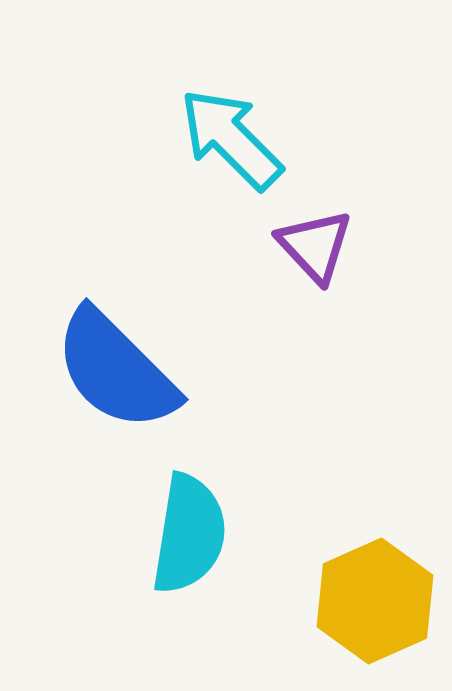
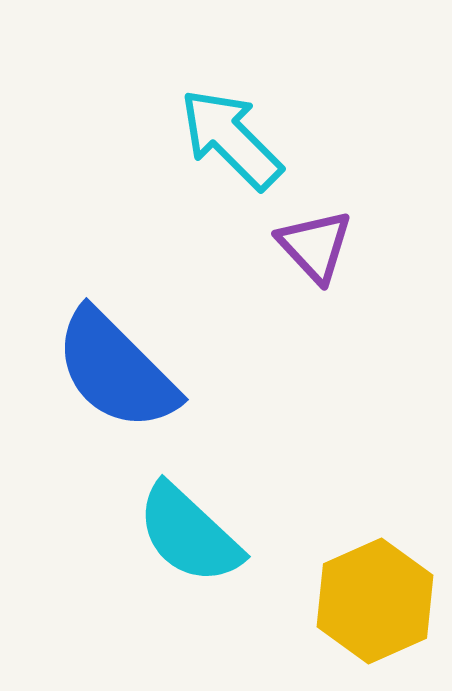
cyan semicircle: rotated 124 degrees clockwise
